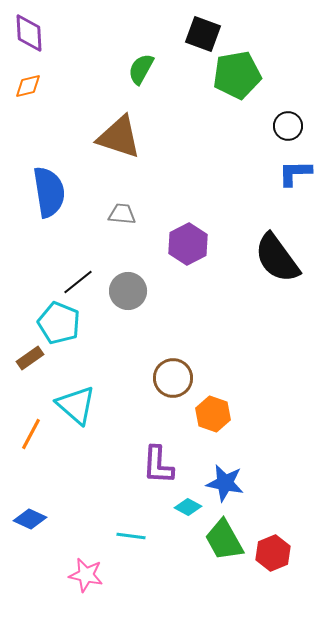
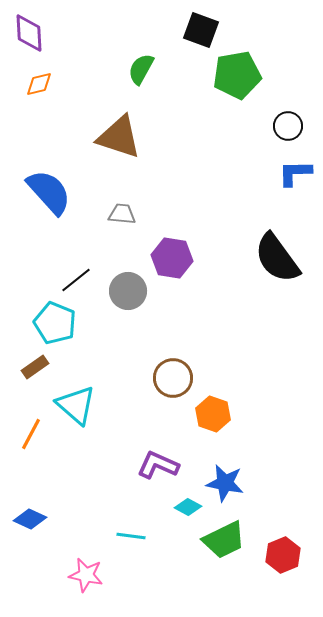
black square: moved 2 px left, 4 px up
orange diamond: moved 11 px right, 2 px up
blue semicircle: rotated 33 degrees counterclockwise
purple hexagon: moved 16 px left, 14 px down; rotated 24 degrees counterclockwise
black line: moved 2 px left, 2 px up
cyan pentagon: moved 4 px left
brown rectangle: moved 5 px right, 9 px down
purple L-shape: rotated 111 degrees clockwise
green trapezoid: rotated 87 degrees counterclockwise
red hexagon: moved 10 px right, 2 px down
